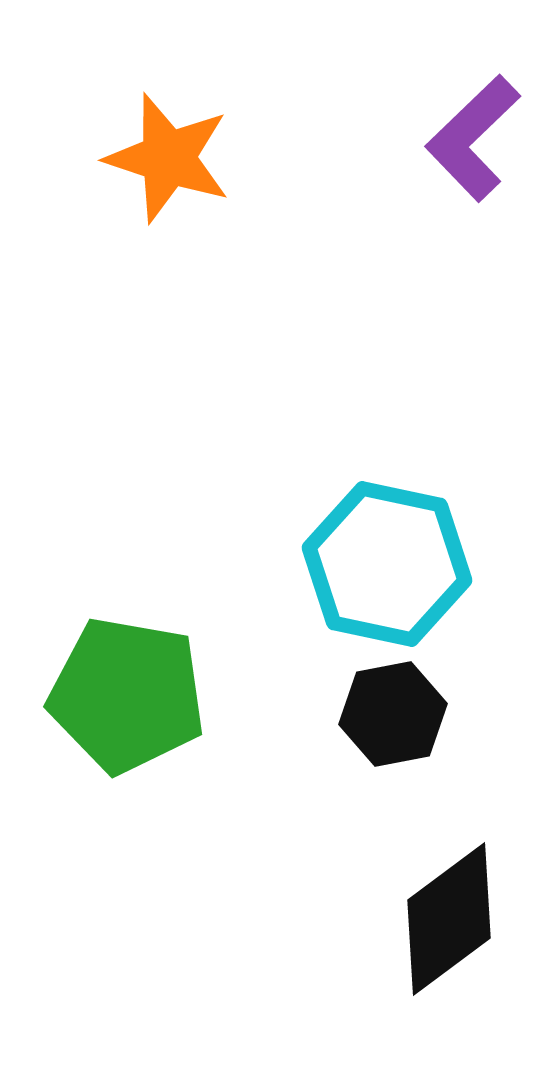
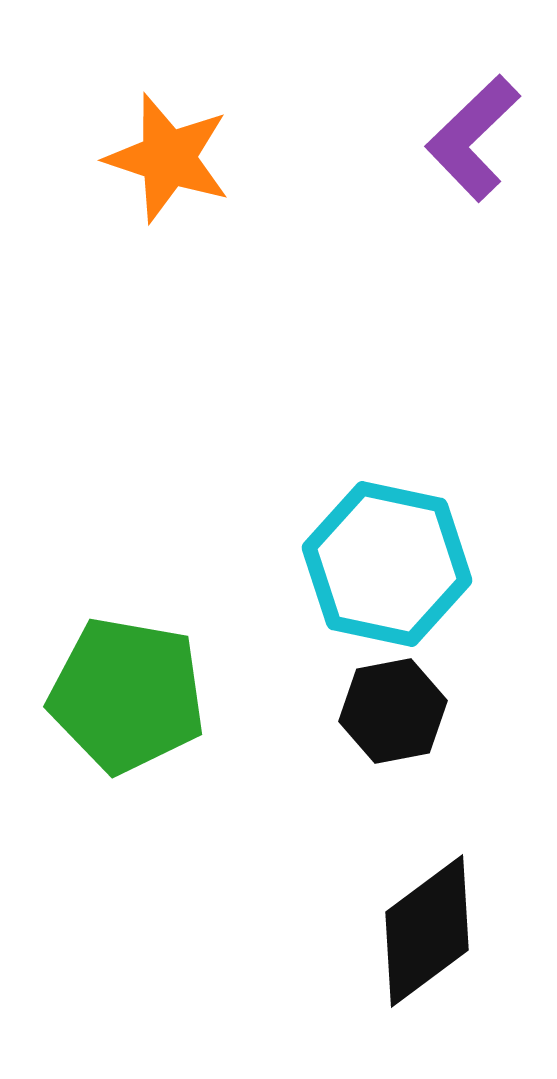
black hexagon: moved 3 px up
black diamond: moved 22 px left, 12 px down
